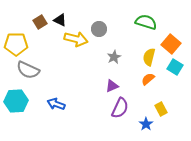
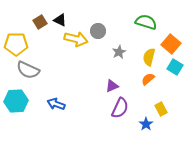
gray circle: moved 1 px left, 2 px down
gray star: moved 5 px right, 5 px up
